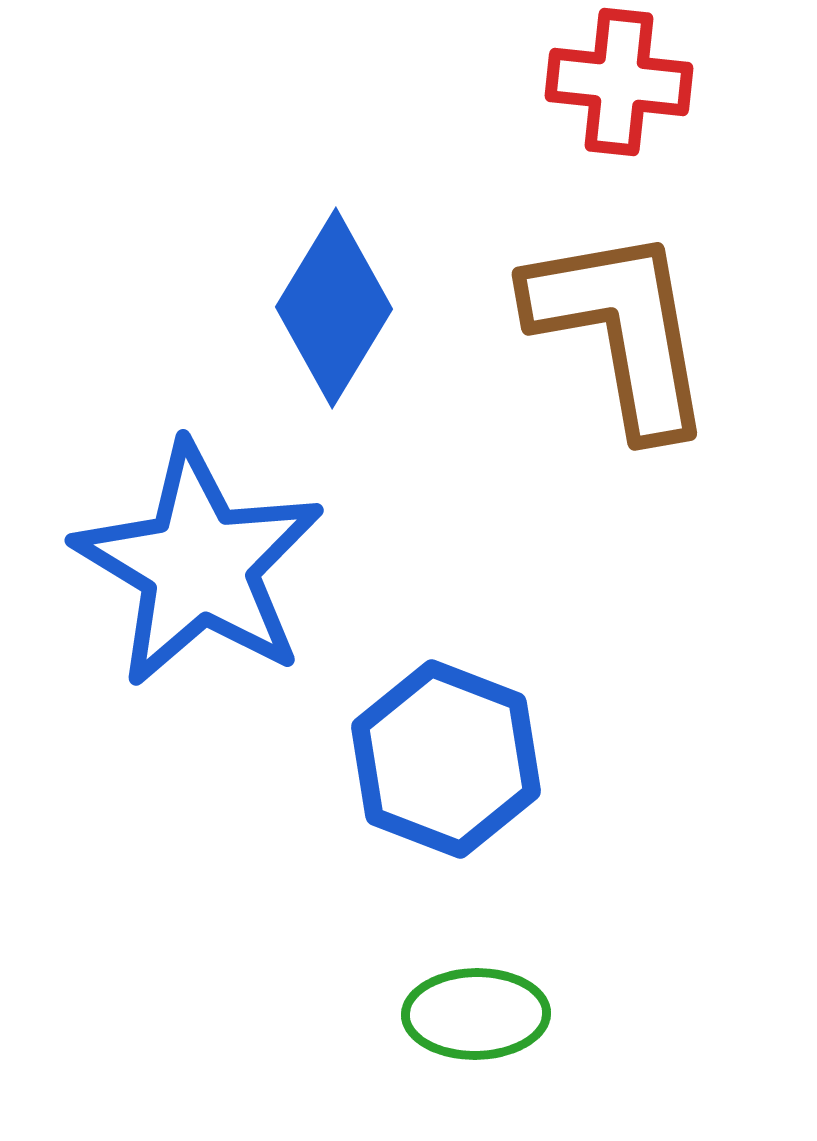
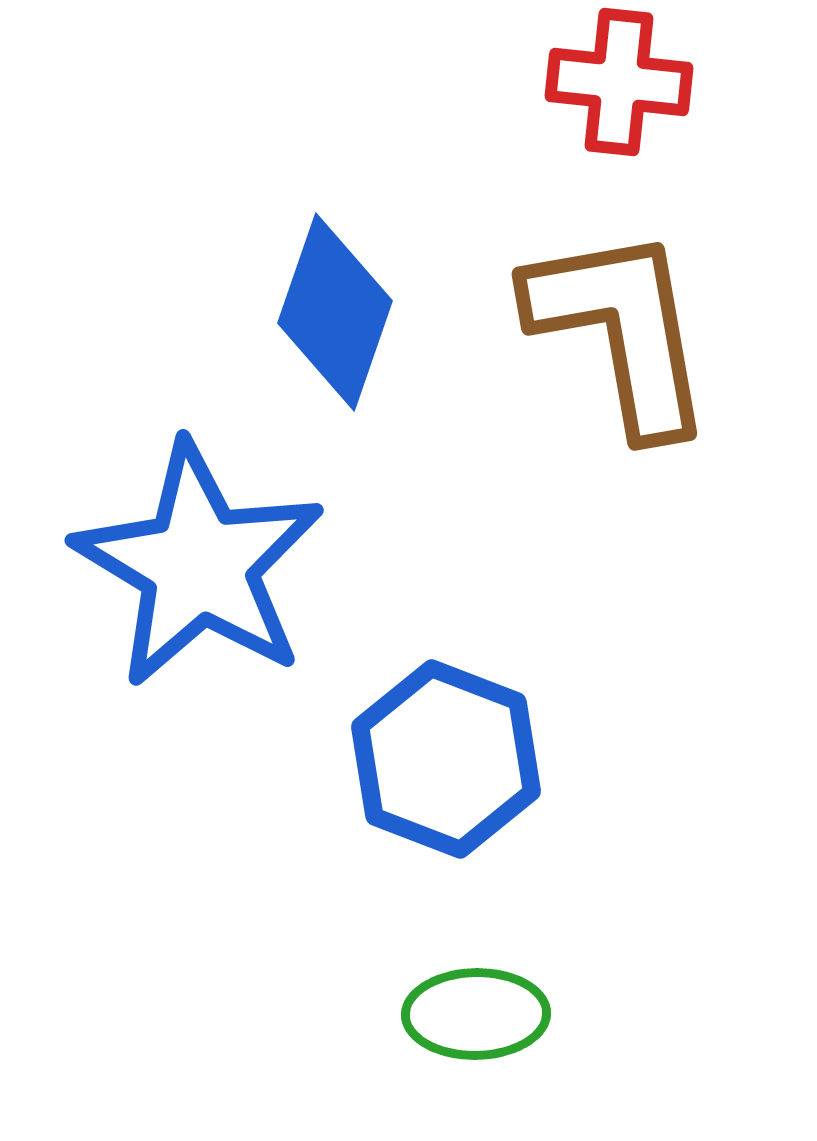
blue diamond: moved 1 px right, 4 px down; rotated 12 degrees counterclockwise
